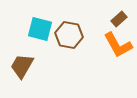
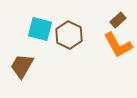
brown rectangle: moved 1 px left, 1 px down
brown hexagon: rotated 16 degrees clockwise
